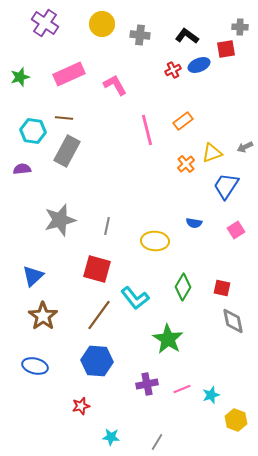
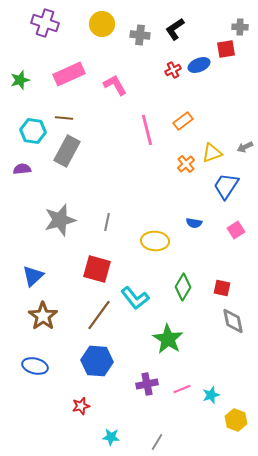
purple cross at (45, 23): rotated 16 degrees counterclockwise
black L-shape at (187, 36): moved 12 px left, 7 px up; rotated 70 degrees counterclockwise
green star at (20, 77): moved 3 px down
gray line at (107, 226): moved 4 px up
